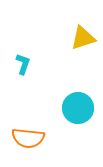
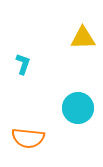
yellow triangle: rotated 16 degrees clockwise
